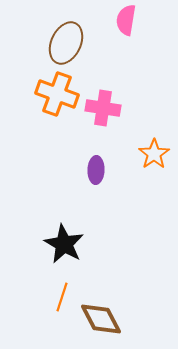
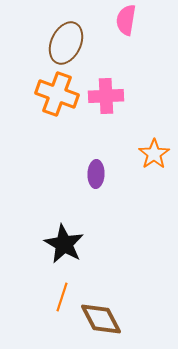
pink cross: moved 3 px right, 12 px up; rotated 12 degrees counterclockwise
purple ellipse: moved 4 px down
